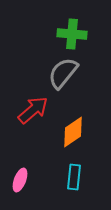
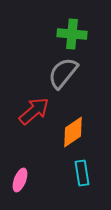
red arrow: moved 1 px right, 1 px down
cyan rectangle: moved 8 px right, 4 px up; rotated 15 degrees counterclockwise
